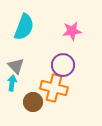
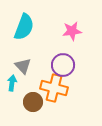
gray triangle: moved 7 px right
